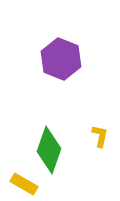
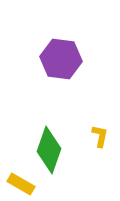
purple hexagon: rotated 15 degrees counterclockwise
yellow rectangle: moved 3 px left
